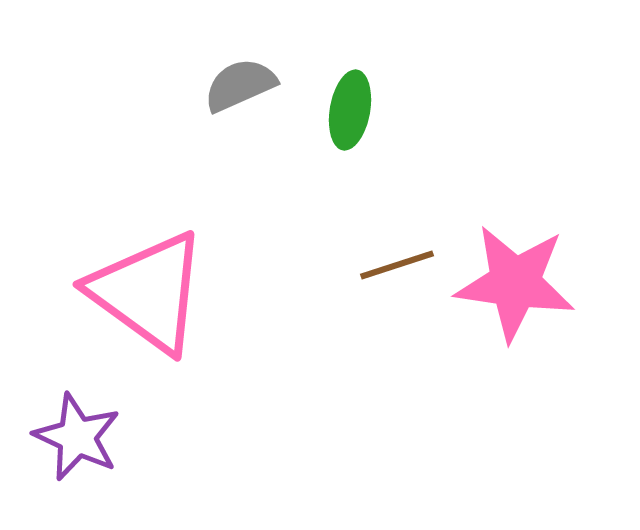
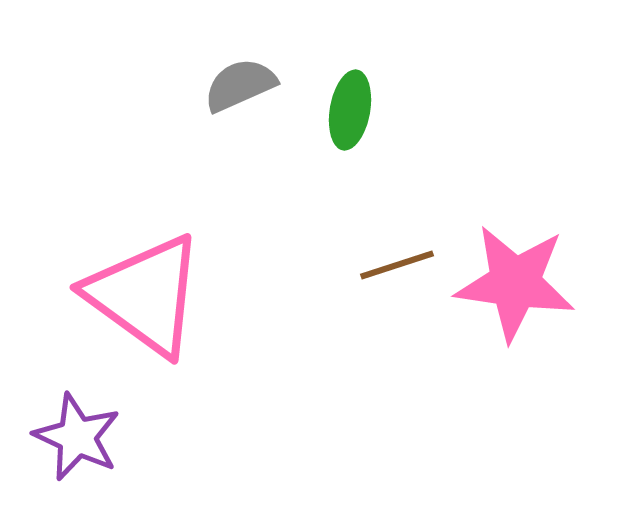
pink triangle: moved 3 px left, 3 px down
